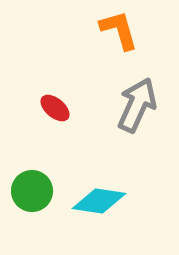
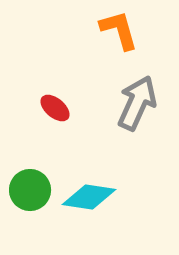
gray arrow: moved 2 px up
green circle: moved 2 px left, 1 px up
cyan diamond: moved 10 px left, 4 px up
